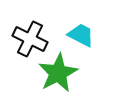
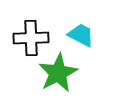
black cross: moved 1 px right, 1 px up; rotated 28 degrees counterclockwise
